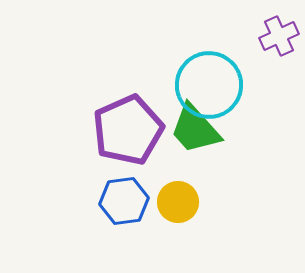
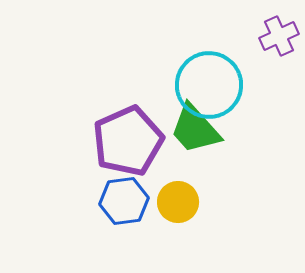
purple pentagon: moved 11 px down
